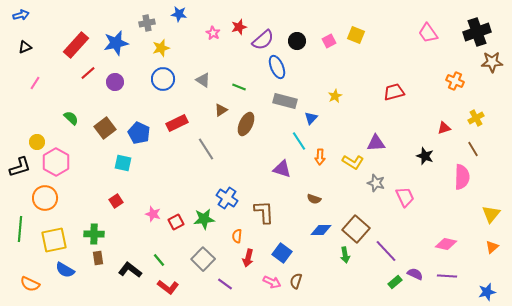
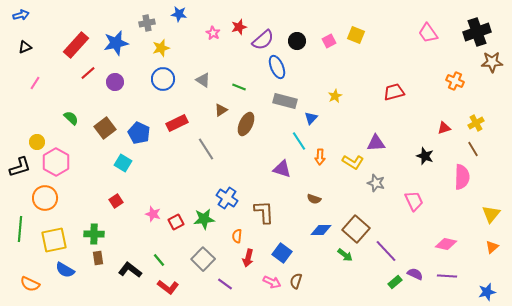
yellow cross at (476, 118): moved 5 px down
cyan square at (123, 163): rotated 18 degrees clockwise
pink trapezoid at (405, 197): moved 9 px right, 4 px down
green arrow at (345, 255): rotated 42 degrees counterclockwise
